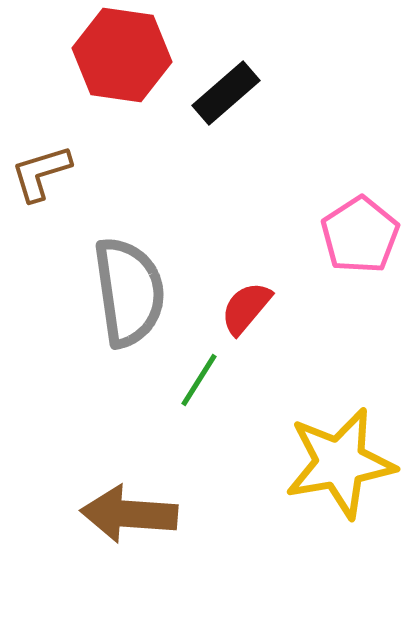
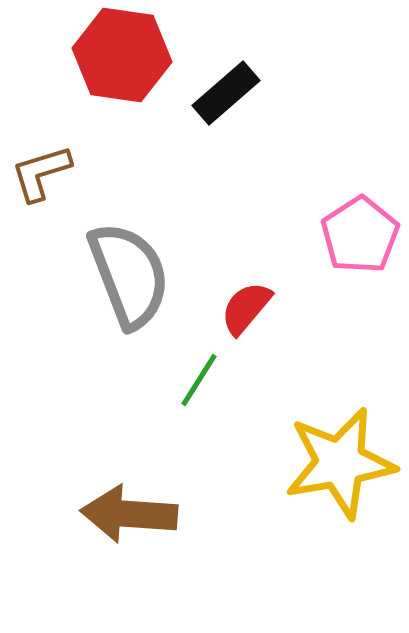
gray semicircle: moved 17 px up; rotated 13 degrees counterclockwise
